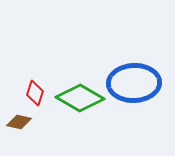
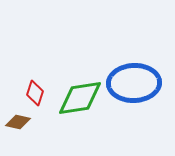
green diamond: rotated 39 degrees counterclockwise
brown diamond: moved 1 px left
